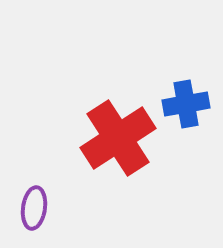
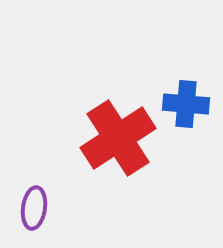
blue cross: rotated 15 degrees clockwise
